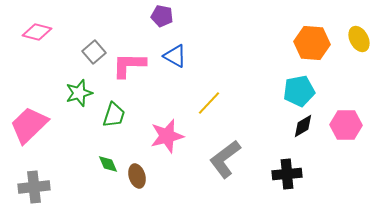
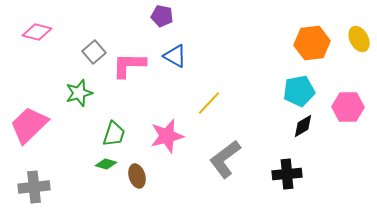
orange hexagon: rotated 12 degrees counterclockwise
green trapezoid: moved 19 px down
pink hexagon: moved 2 px right, 18 px up
green diamond: moved 2 px left; rotated 50 degrees counterclockwise
